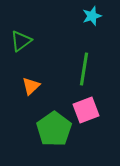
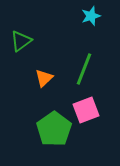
cyan star: moved 1 px left
green line: rotated 12 degrees clockwise
orange triangle: moved 13 px right, 8 px up
